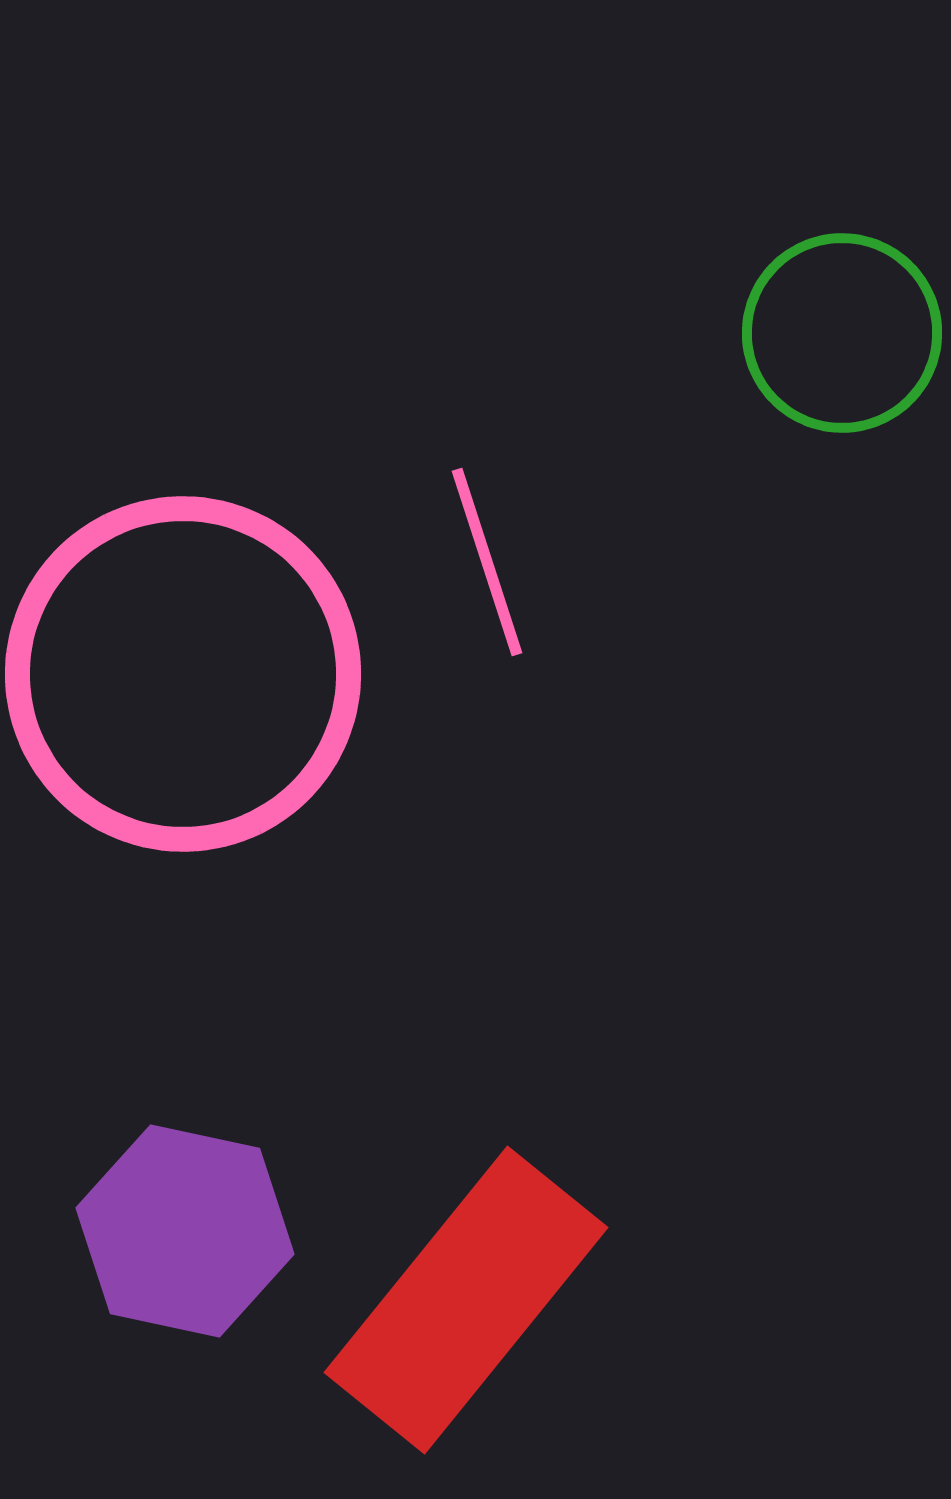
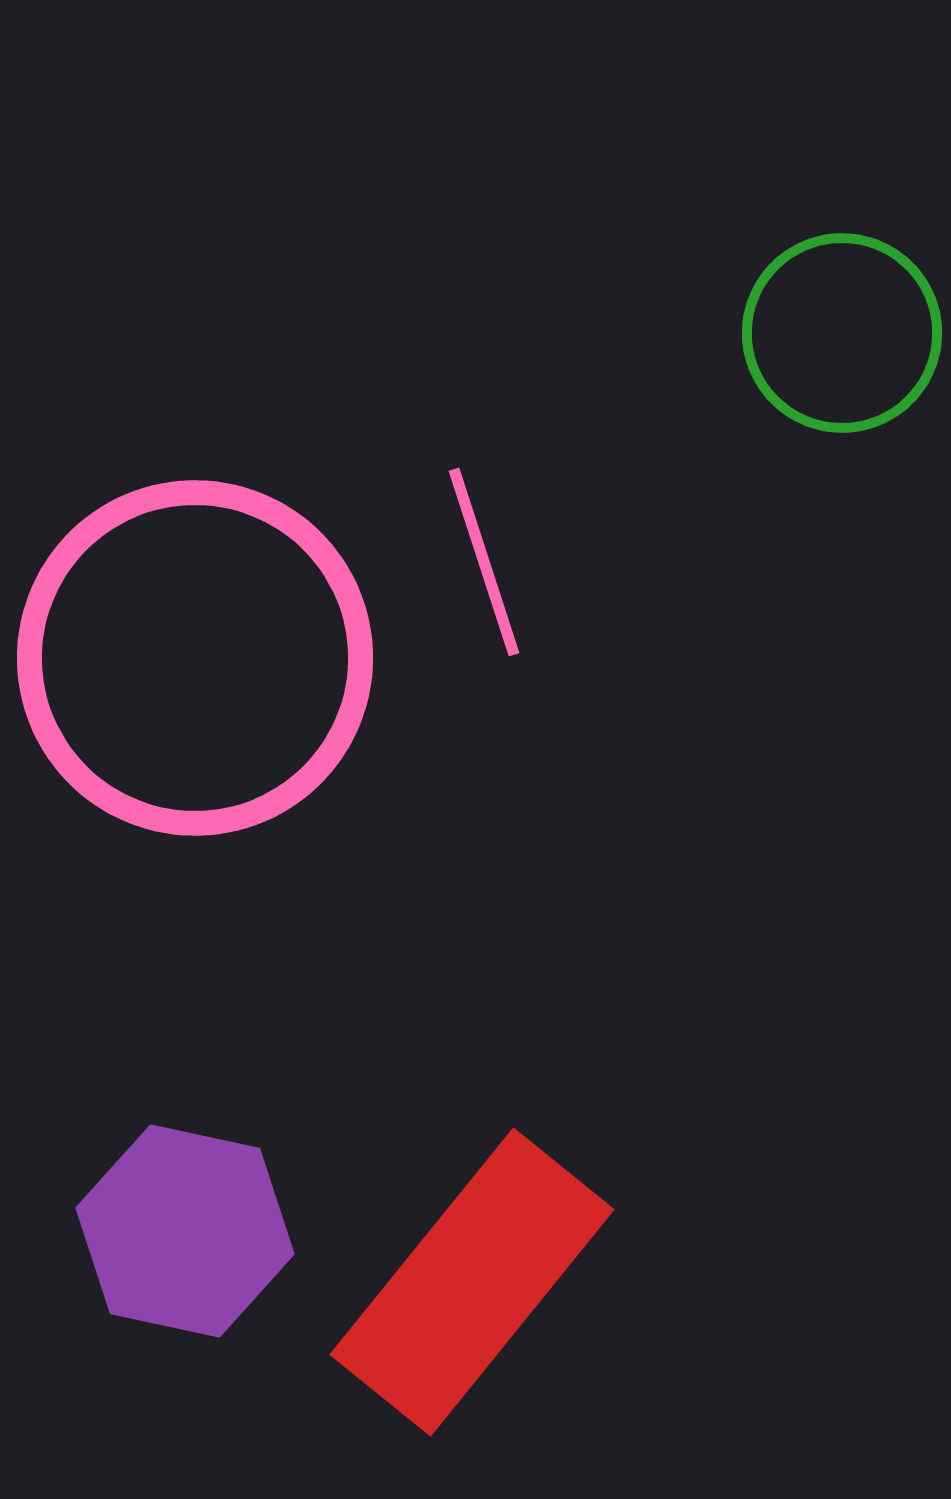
pink line: moved 3 px left
pink circle: moved 12 px right, 16 px up
red rectangle: moved 6 px right, 18 px up
